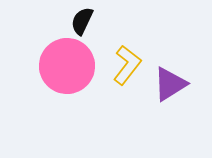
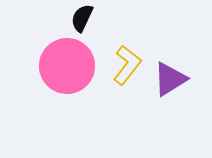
black semicircle: moved 3 px up
purple triangle: moved 5 px up
